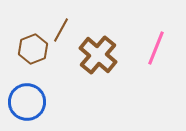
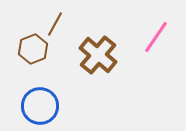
brown line: moved 6 px left, 6 px up
pink line: moved 11 px up; rotated 12 degrees clockwise
blue circle: moved 13 px right, 4 px down
